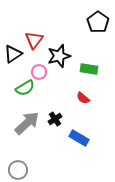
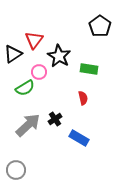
black pentagon: moved 2 px right, 4 px down
black star: rotated 25 degrees counterclockwise
red semicircle: rotated 144 degrees counterclockwise
gray arrow: moved 1 px right, 2 px down
gray circle: moved 2 px left
